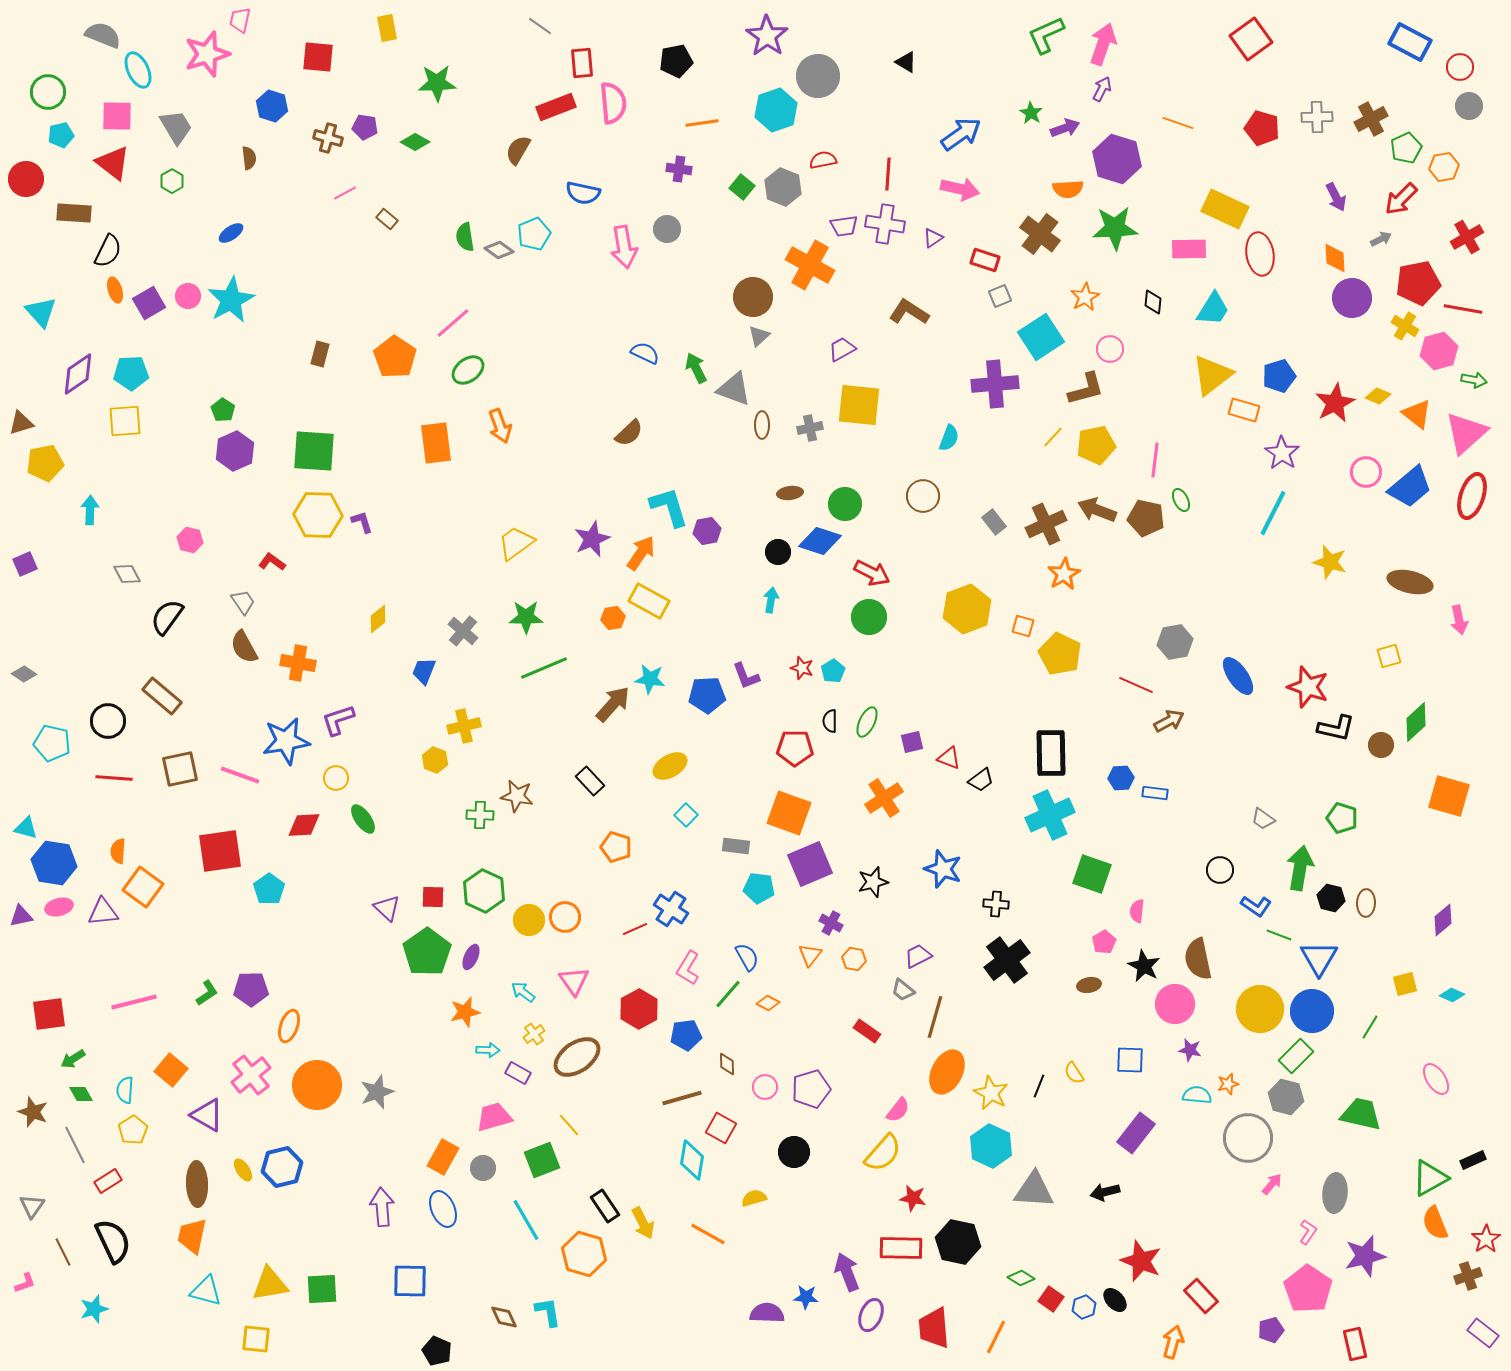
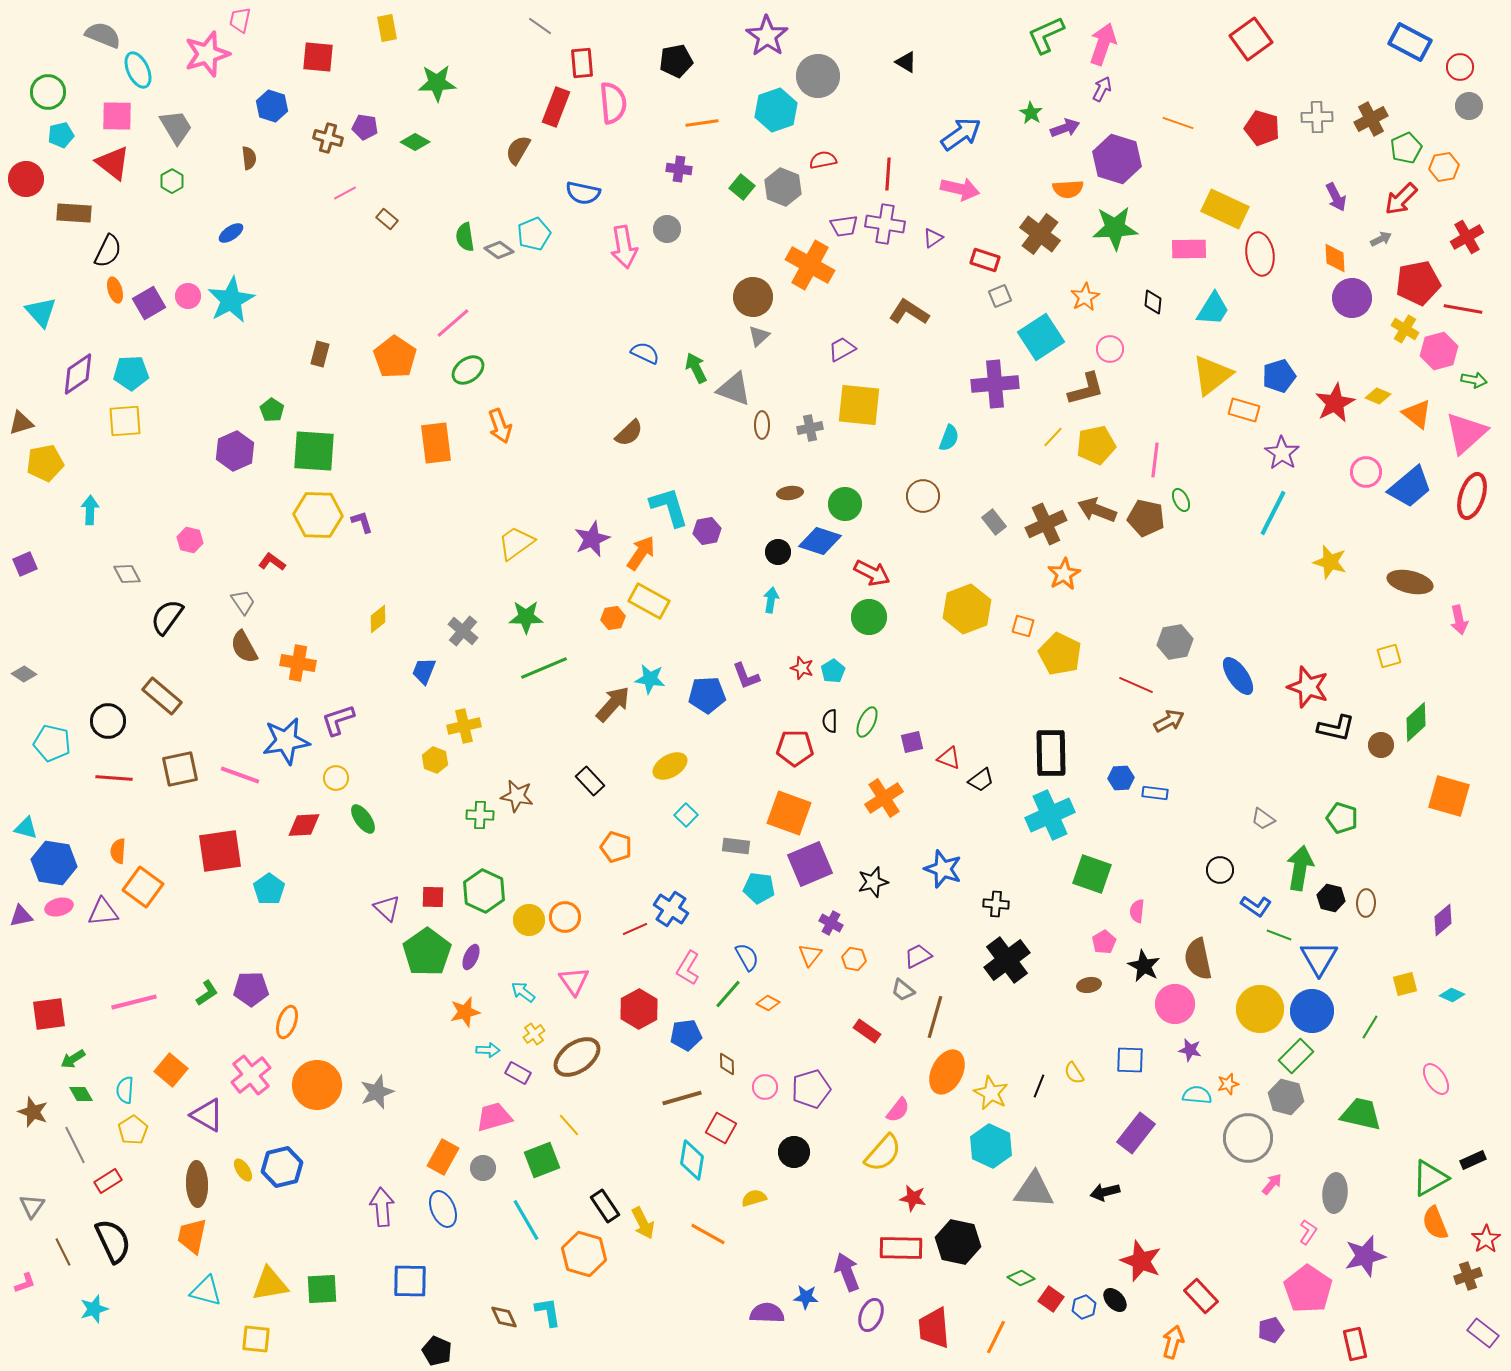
red rectangle at (556, 107): rotated 48 degrees counterclockwise
yellow cross at (1405, 326): moved 3 px down
green pentagon at (223, 410): moved 49 px right
orange ellipse at (289, 1026): moved 2 px left, 4 px up
